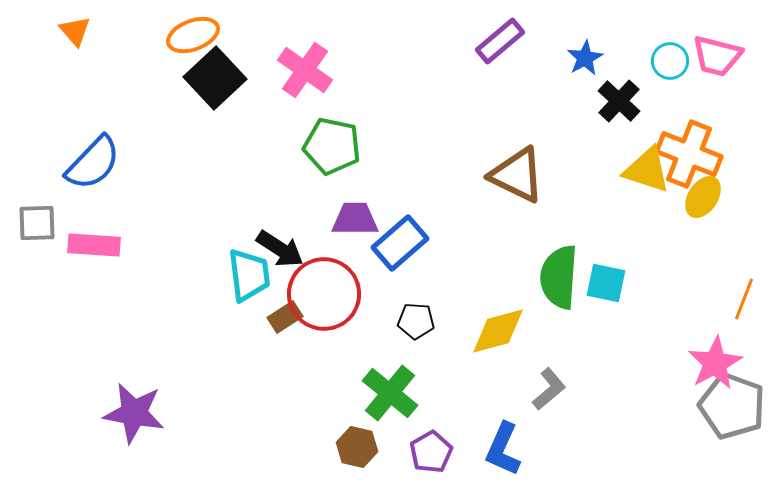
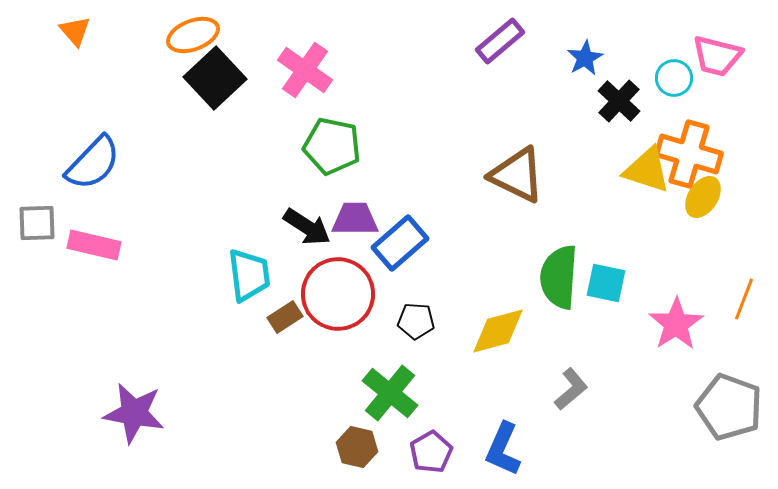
cyan circle: moved 4 px right, 17 px down
orange cross: rotated 6 degrees counterclockwise
pink rectangle: rotated 9 degrees clockwise
black arrow: moved 27 px right, 22 px up
red circle: moved 14 px right
pink star: moved 39 px left, 39 px up; rotated 4 degrees counterclockwise
gray L-shape: moved 22 px right
gray pentagon: moved 3 px left, 1 px down
